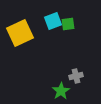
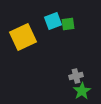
yellow square: moved 3 px right, 4 px down
green star: moved 21 px right
